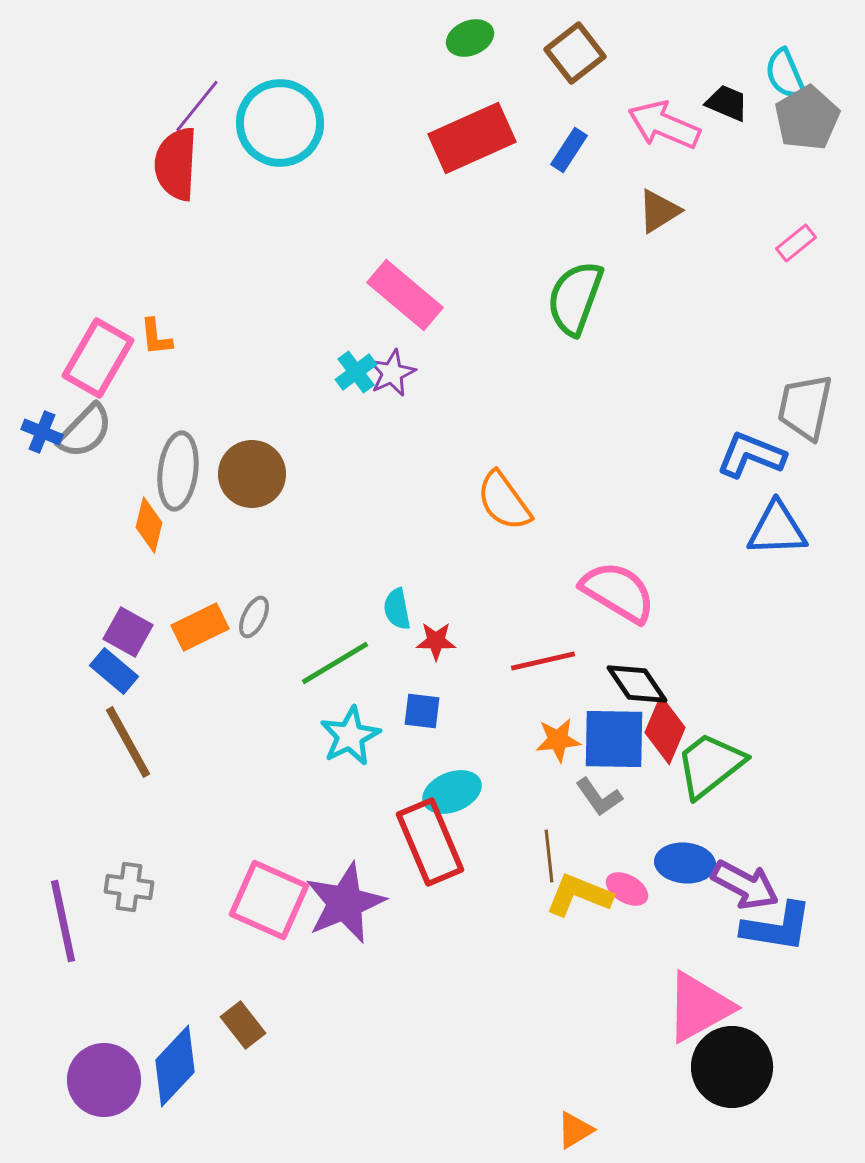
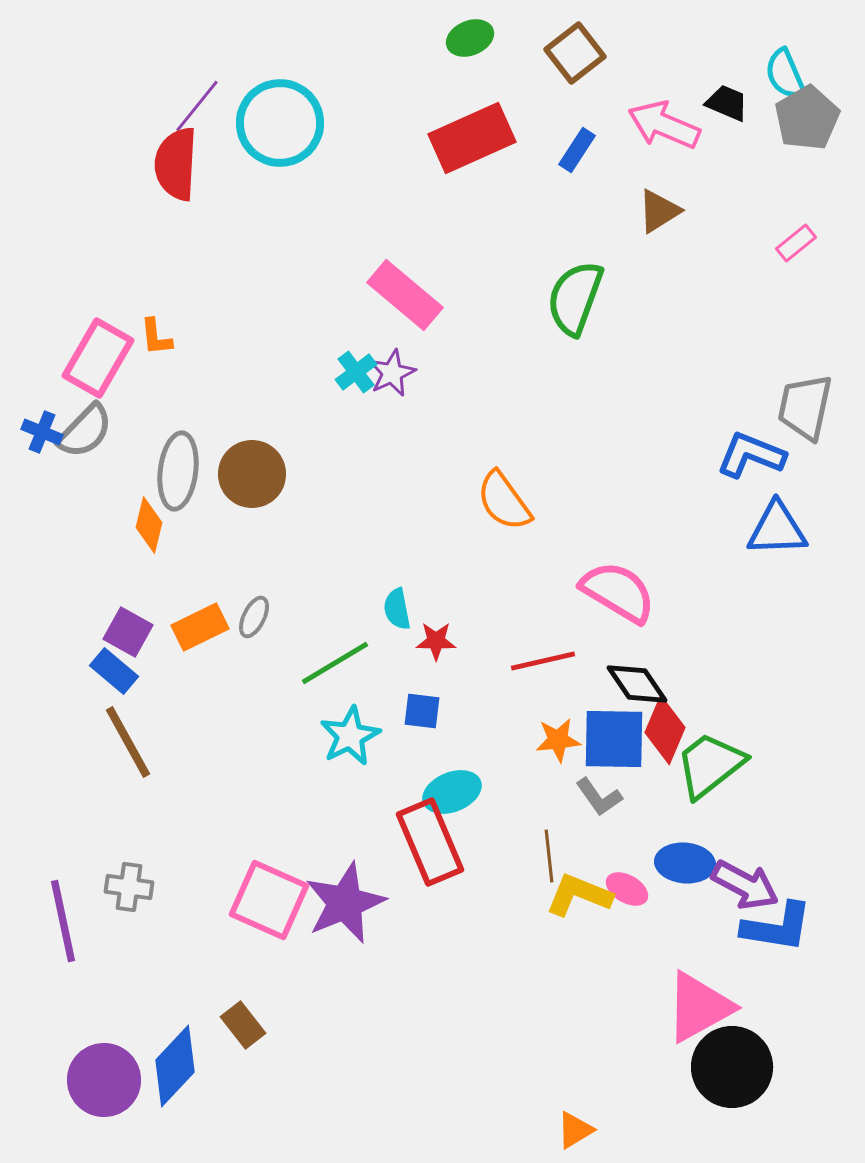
blue rectangle at (569, 150): moved 8 px right
